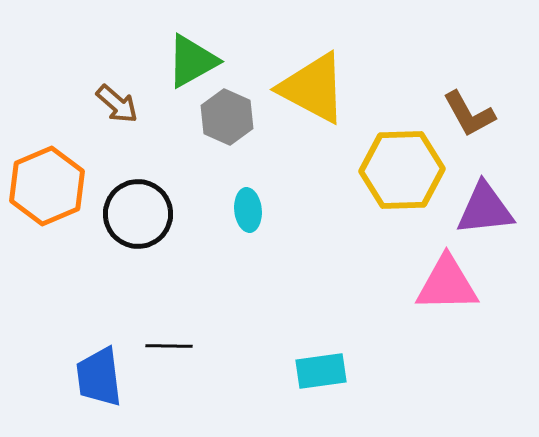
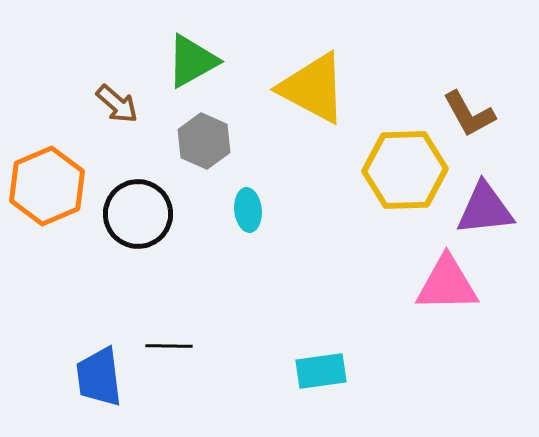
gray hexagon: moved 23 px left, 24 px down
yellow hexagon: moved 3 px right
